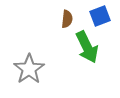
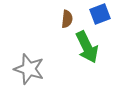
blue square: moved 2 px up
gray star: rotated 20 degrees counterclockwise
